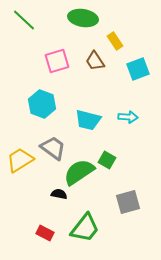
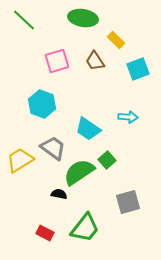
yellow rectangle: moved 1 px right, 1 px up; rotated 12 degrees counterclockwise
cyan trapezoid: moved 9 px down; rotated 20 degrees clockwise
green square: rotated 18 degrees clockwise
